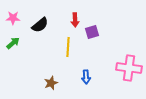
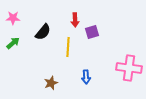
black semicircle: moved 3 px right, 7 px down; rotated 12 degrees counterclockwise
